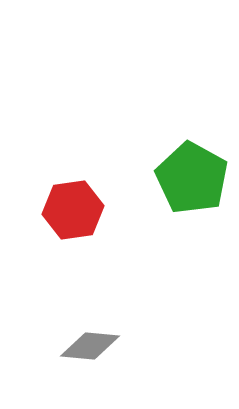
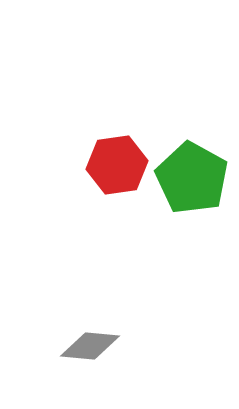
red hexagon: moved 44 px right, 45 px up
